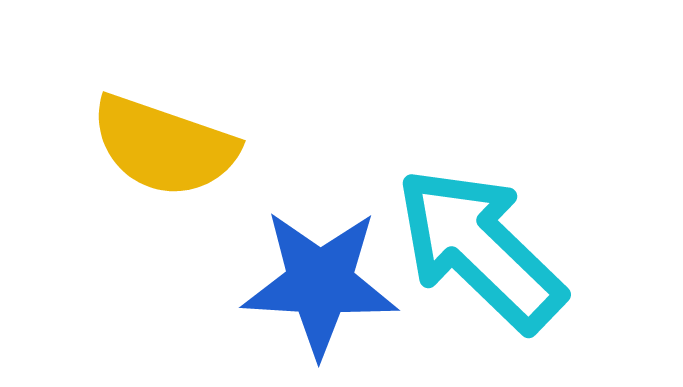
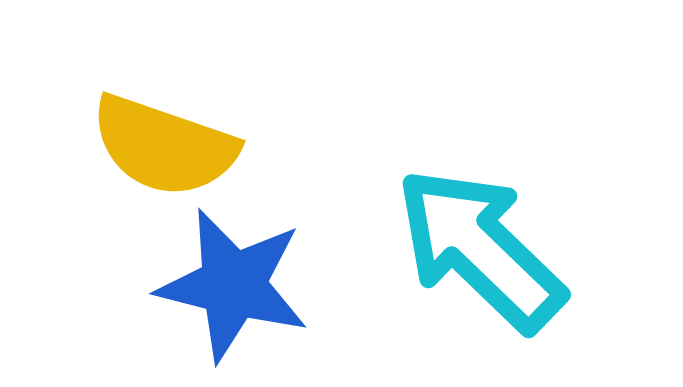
blue star: moved 87 px left, 2 px down; rotated 11 degrees clockwise
